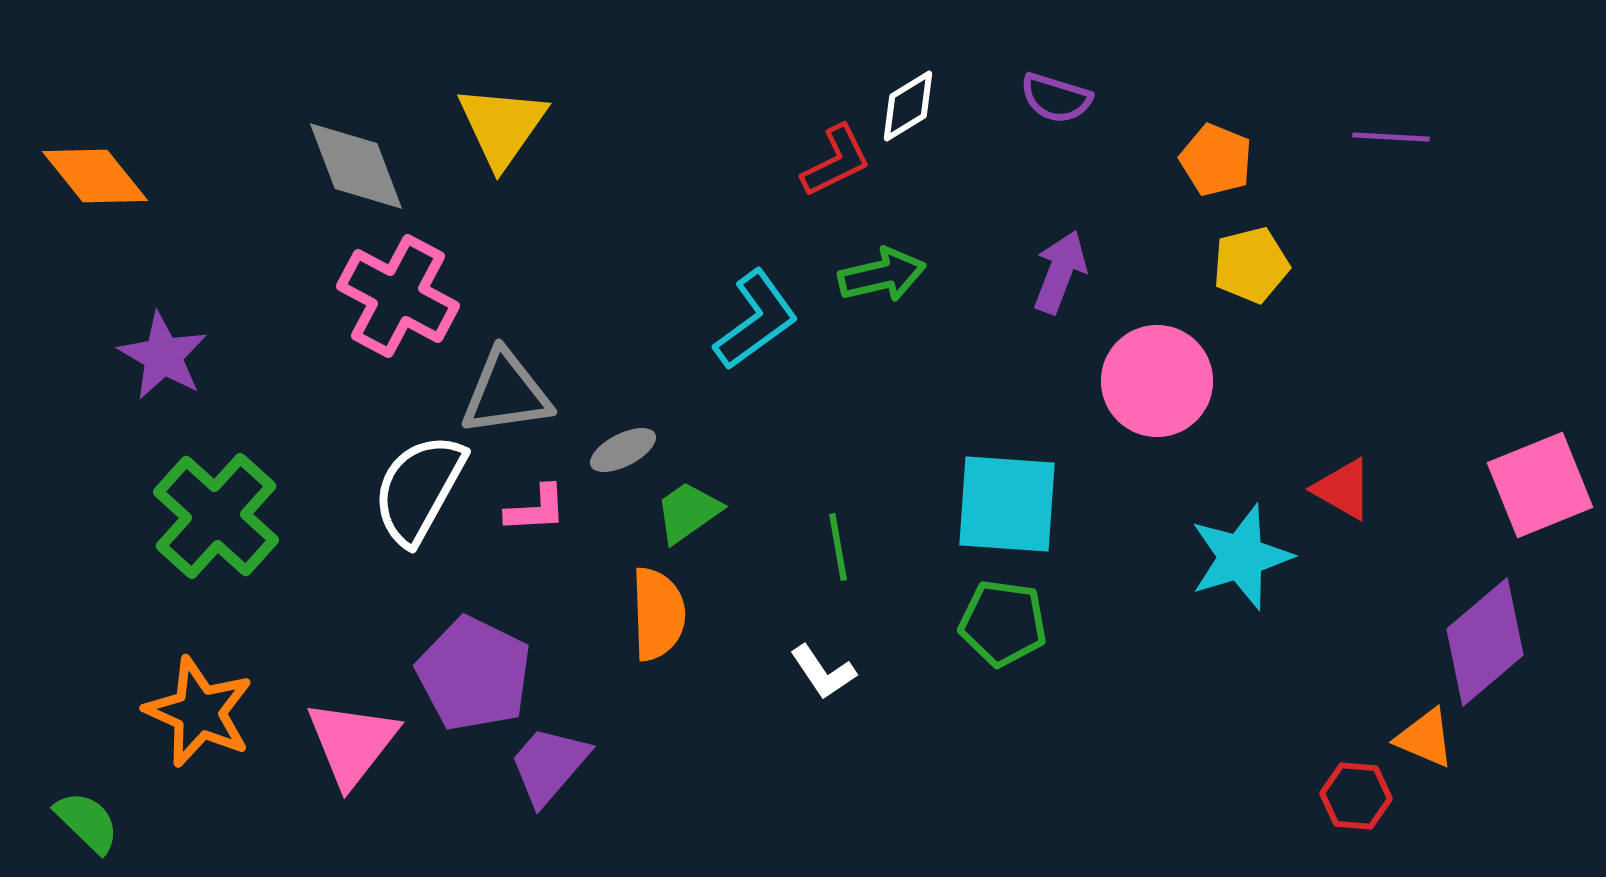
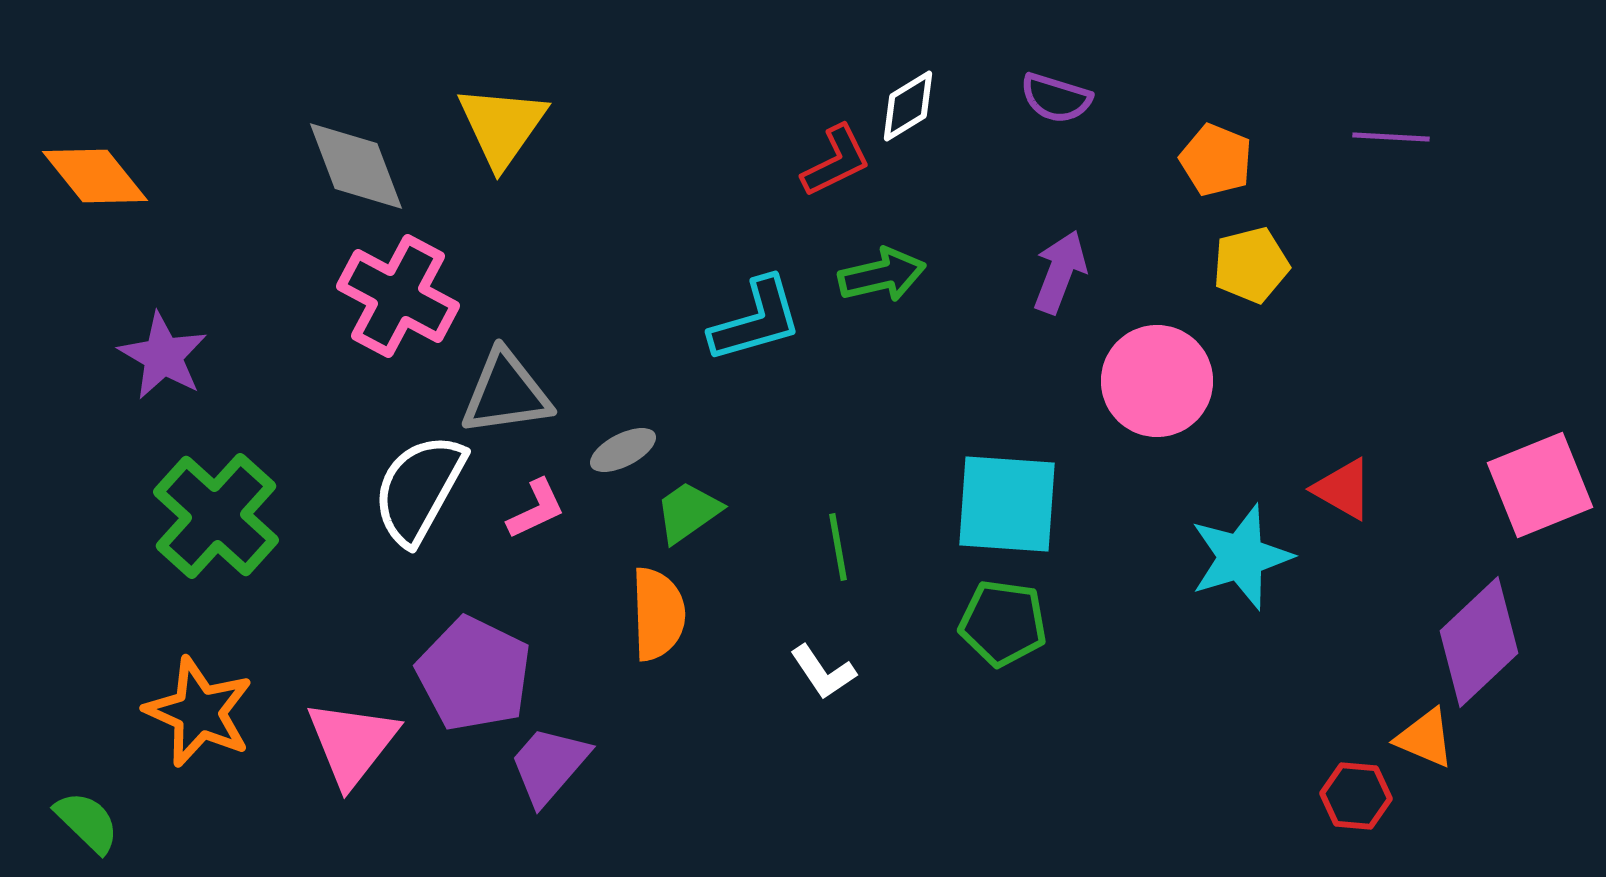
cyan L-shape: rotated 20 degrees clockwise
pink L-shape: rotated 22 degrees counterclockwise
purple diamond: moved 6 px left; rotated 3 degrees counterclockwise
